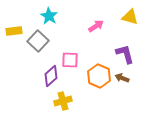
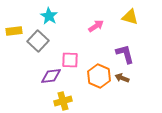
purple diamond: rotated 35 degrees clockwise
